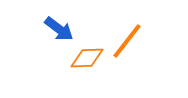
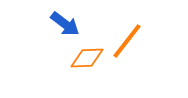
blue arrow: moved 6 px right, 5 px up
